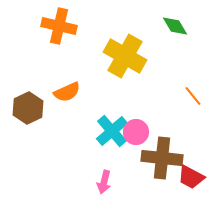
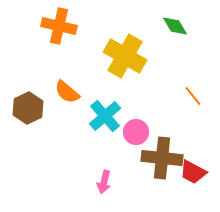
orange semicircle: rotated 64 degrees clockwise
cyan cross: moved 7 px left, 15 px up
red trapezoid: moved 2 px right, 5 px up
